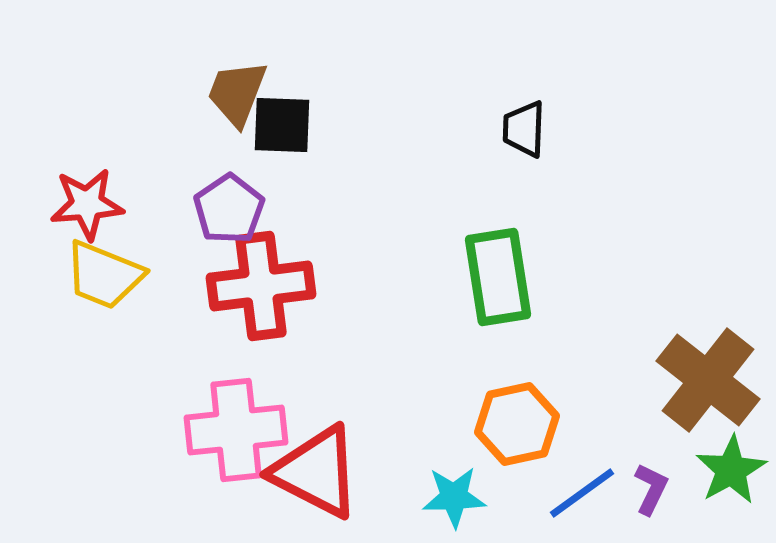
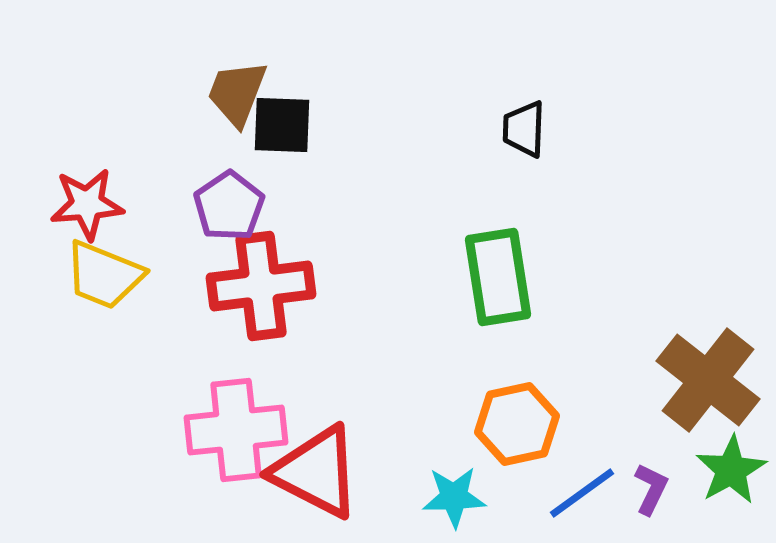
purple pentagon: moved 3 px up
